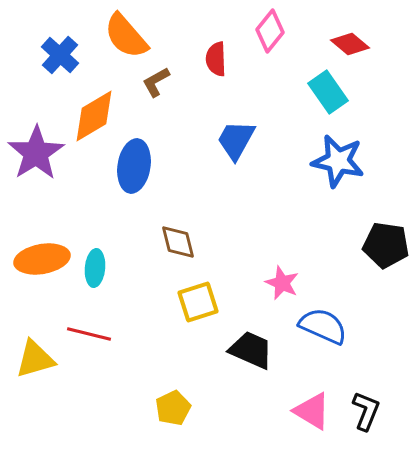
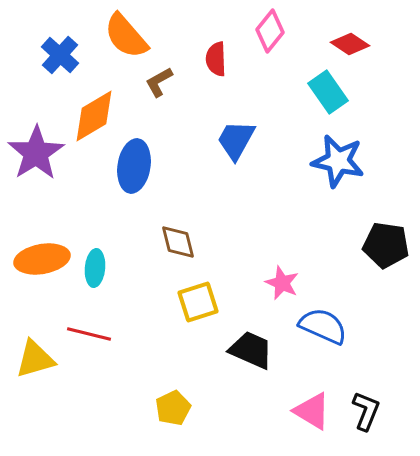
red diamond: rotated 6 degrees counterclockwise
brown L-shape: moved 3 px right
